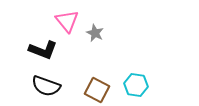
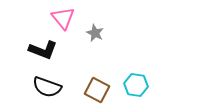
pink triangle: moved 4 px left, 3 px up
black semicircle: moved 1 px right, 1 px down
